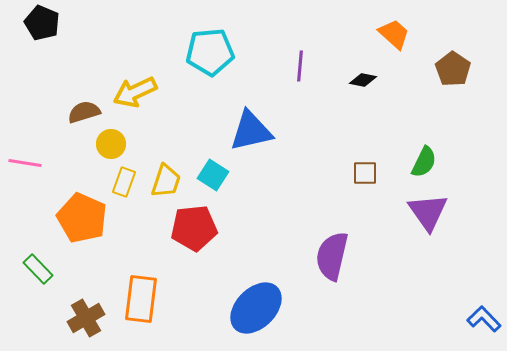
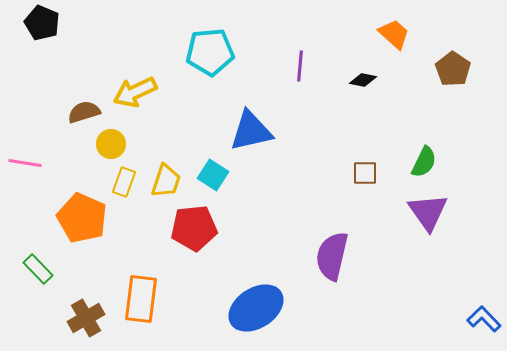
blue ellipse: rotated 12 degrees clockwise
